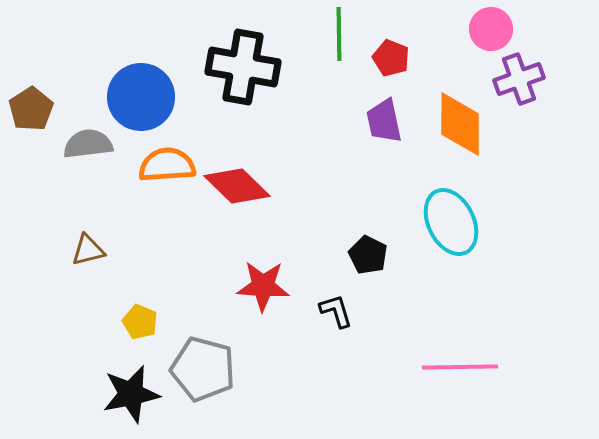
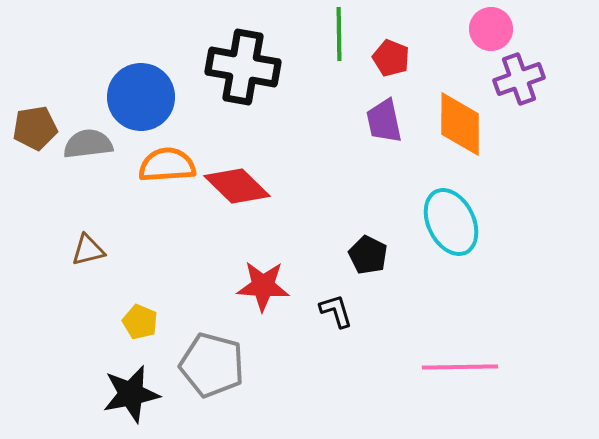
brown pentagon: moved 4 px right, 19 px down; rotated 24 degrees clockwise
gray pentagon: moved 9 px right, 4 px up
